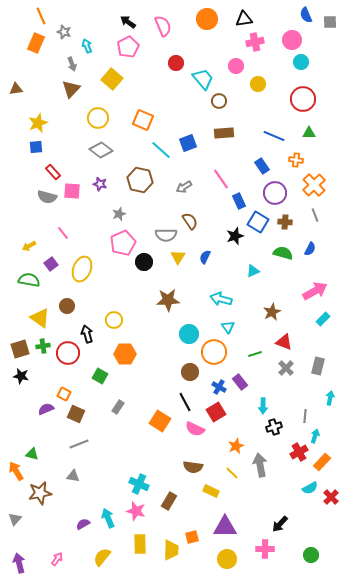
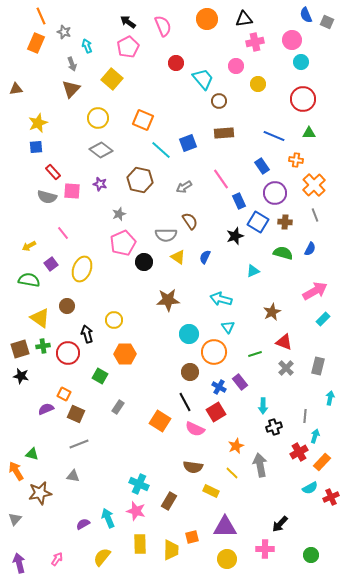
gray square at (330, 22): moved 3 px left; rotated 24 degrees clockwise
yellow triangle at (178, 257): rotated 28 degrees counterclockwise
red cross at (331, 497): rotated 21 degrees clockwise
